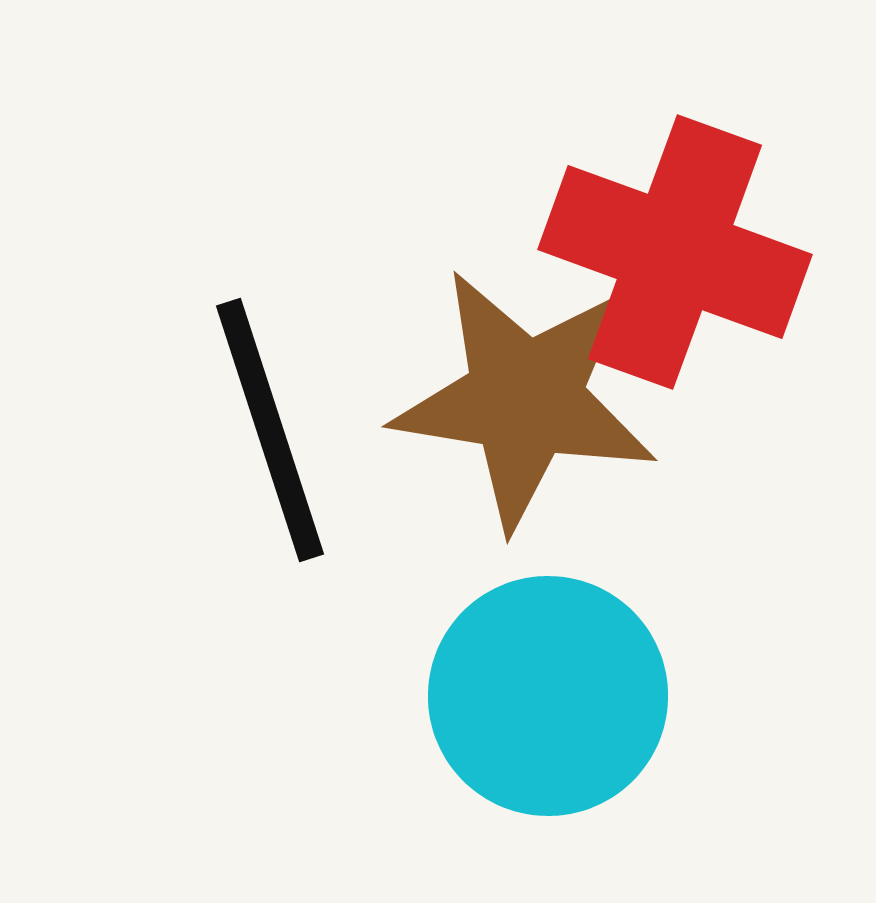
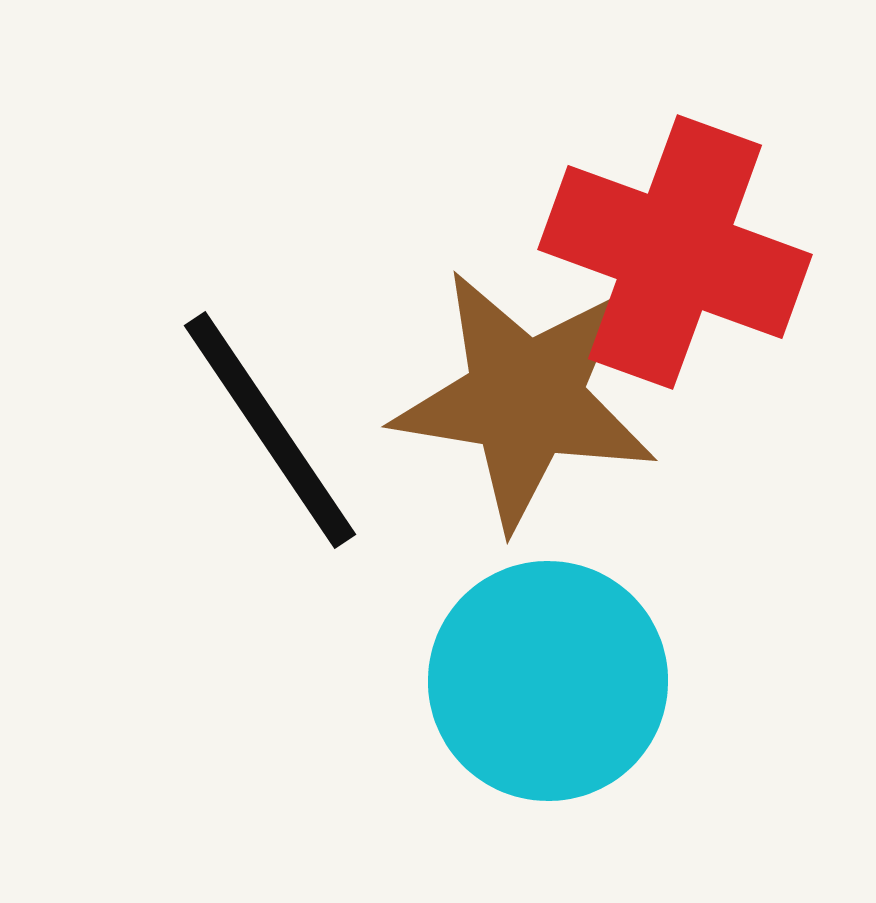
black line: rotated 16 degrees counterclockwise
cyan circle: moved 15 px up
